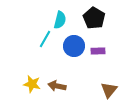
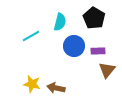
cyan semicircle: moved 2 px down
cyan line: moved 14 px left, 3 px up; rotated 30 degrees clockwise
brown arrow: moved 1 px left, 2 px down
brown triangle: moved 2 px left, 20 px up
